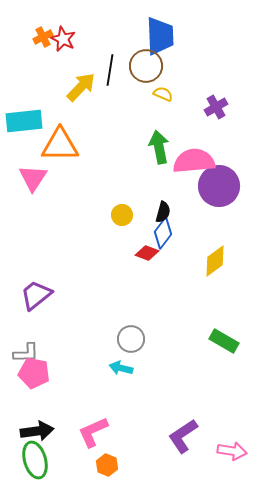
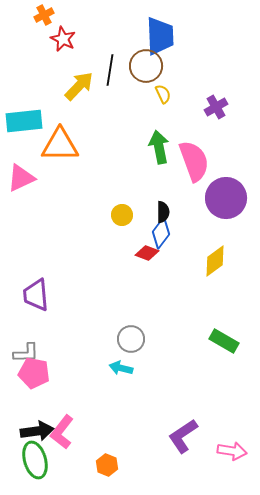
orange cross: moved 1 px right, 22 px up
yellow arrow: moved 2 px left, 1 px up
yellow semicircle: rotated 42 degrees clockwise
pink semicircle: rotated 75 degrees clockwise
pink triangle: moved 12 px left; rotated 32 degrees clockwise
purple circle: moved 7 px right, 12 px down
black semicircle: rotated 15 degrees counterclockwise
blue diamond: moved 2 px left
purple trapezoid: rotated 56 degrees counterclockwise
pink L-shape: moved 31 px left; rotated 28 degrees counterclockwise
